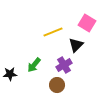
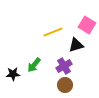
pink square: moved 2 px down
black triangle: rotated 28 degrees clockwise
purple cross: moved 1 px down
black star: moved 3 px right
brown circle: moved 8 px right
